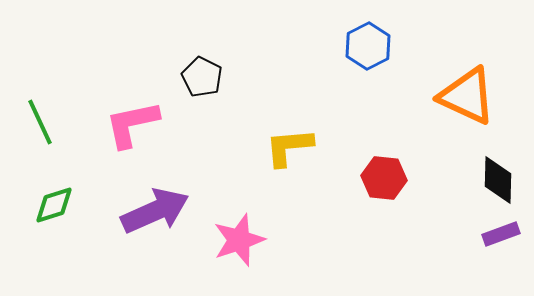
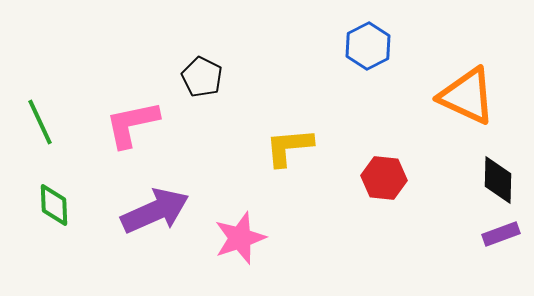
green diamond: rotated 75 degrees counterclockwise
pink star: moved 1 px right, 2 px up
